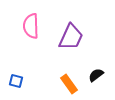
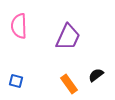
pink semicircle: moved 12 px left
purple trapezoid: moved 3 px left
